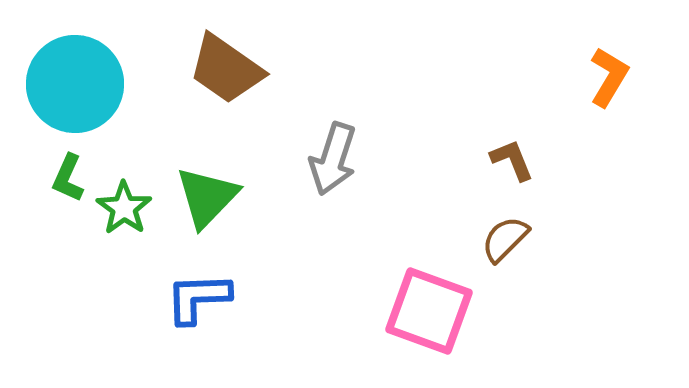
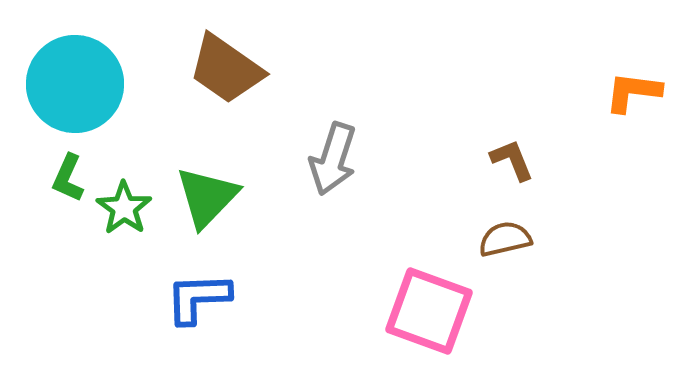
orange L-shape: moved 24 px right, 15 px down; rotated 114 degrees counterclockwise
brown semicircle: rotated 32 degrees clockwise
